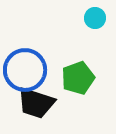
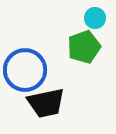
green pentagon: moved 6 px right, 31 px up
black trapezoid: moved 10 px right; rotated 30 degrees counterclockwise
